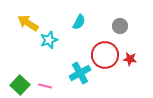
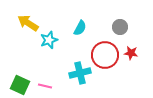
cyan semicircle: moved 1 px right, 6 px down
gray circle: moved 1 px down
red star: moved 1 px right, 6 px up
cyan cross: rotated 15 degrees clockwise
green square: rotated 18 degrees counterclockwise
